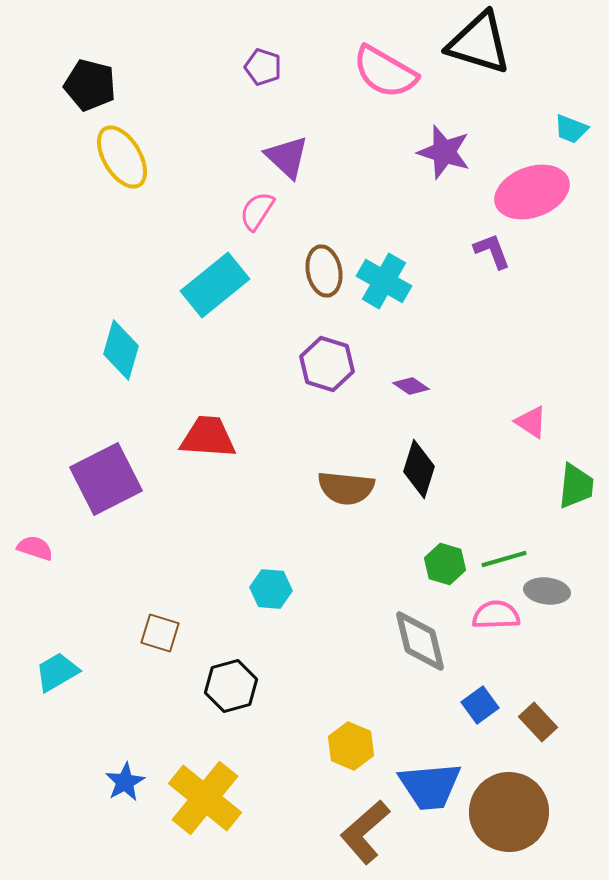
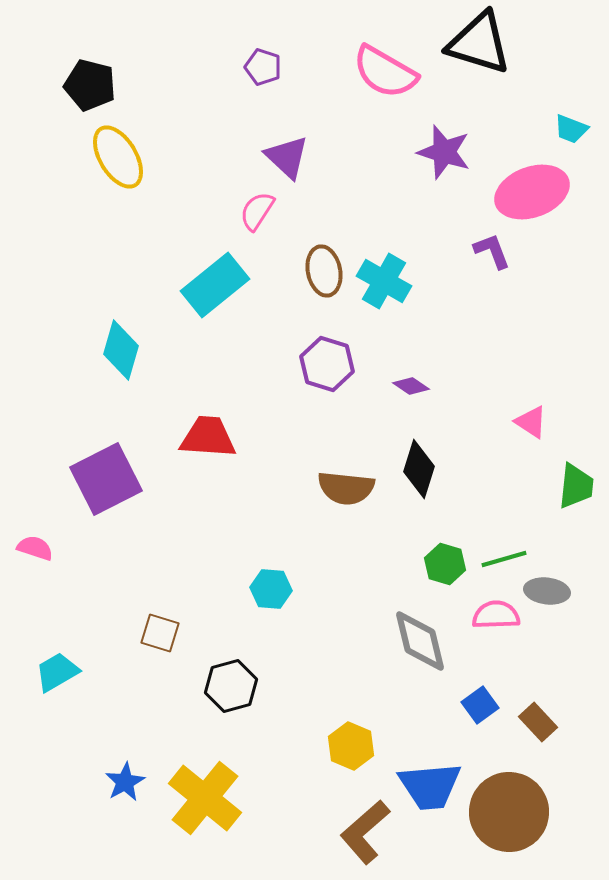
yellow ellipse at (122, 157): moved 4 px left
